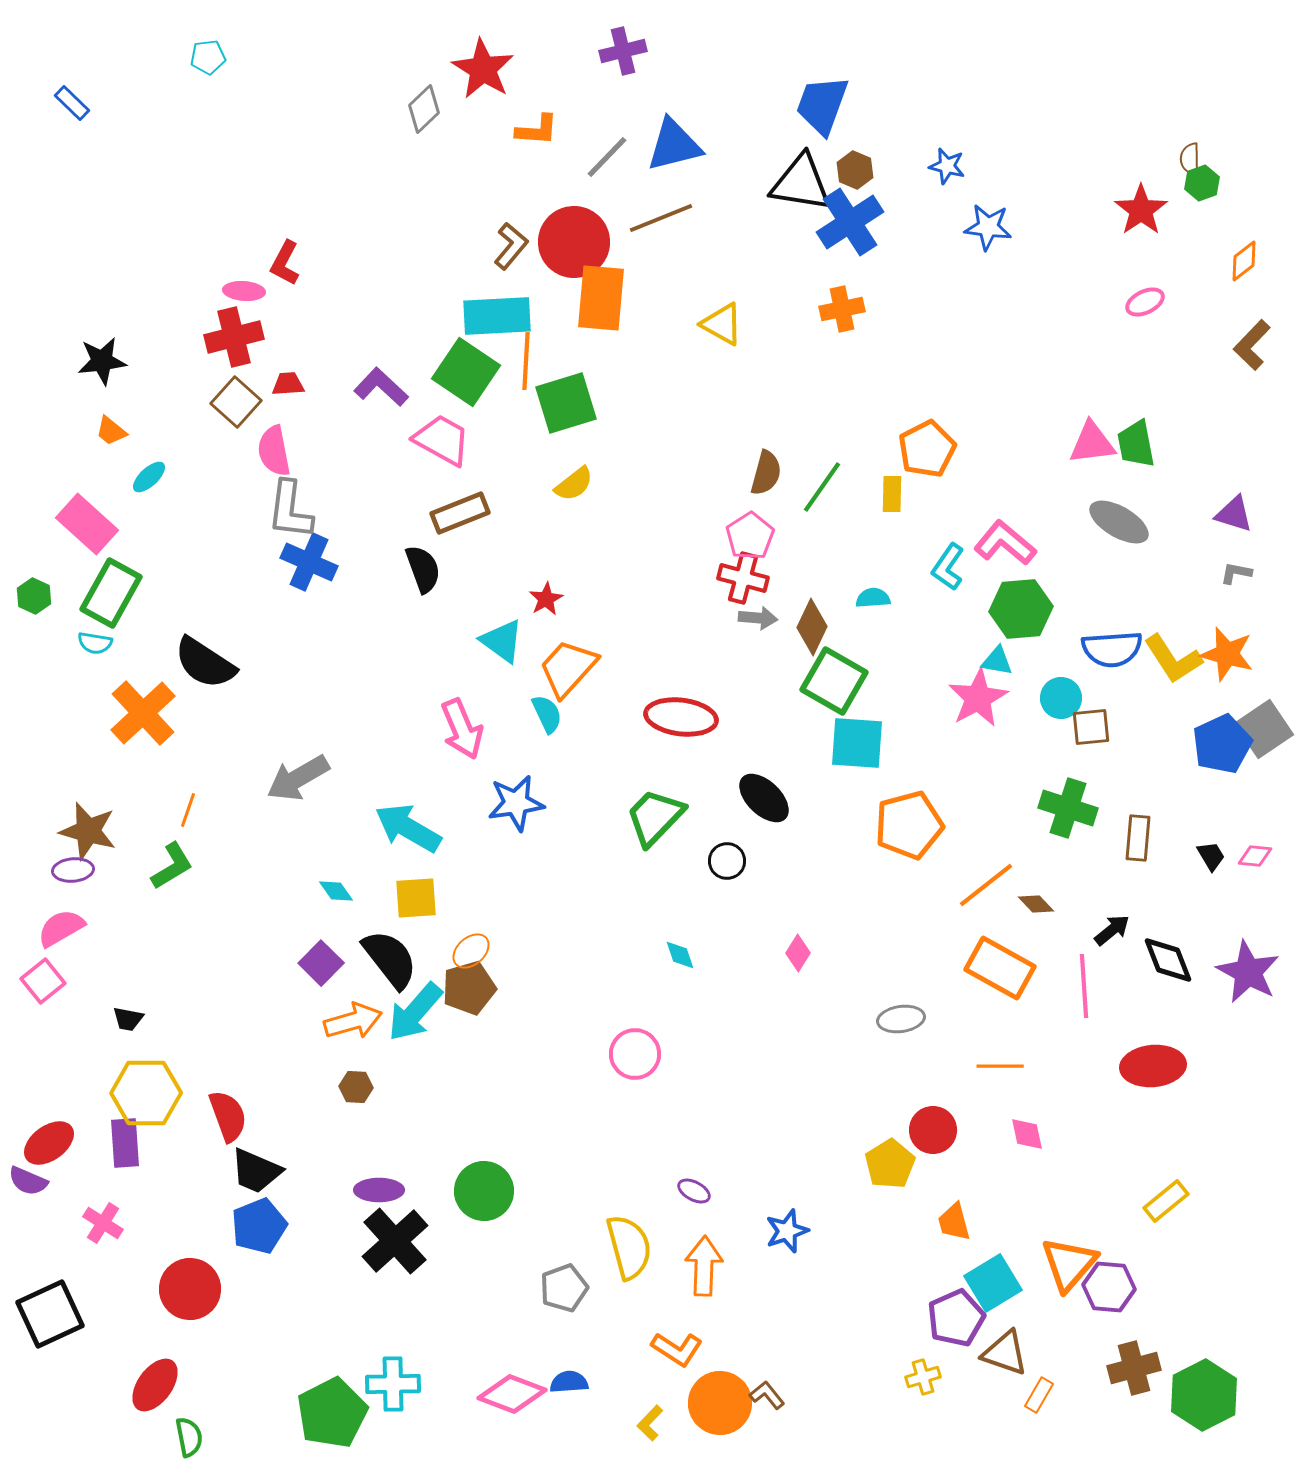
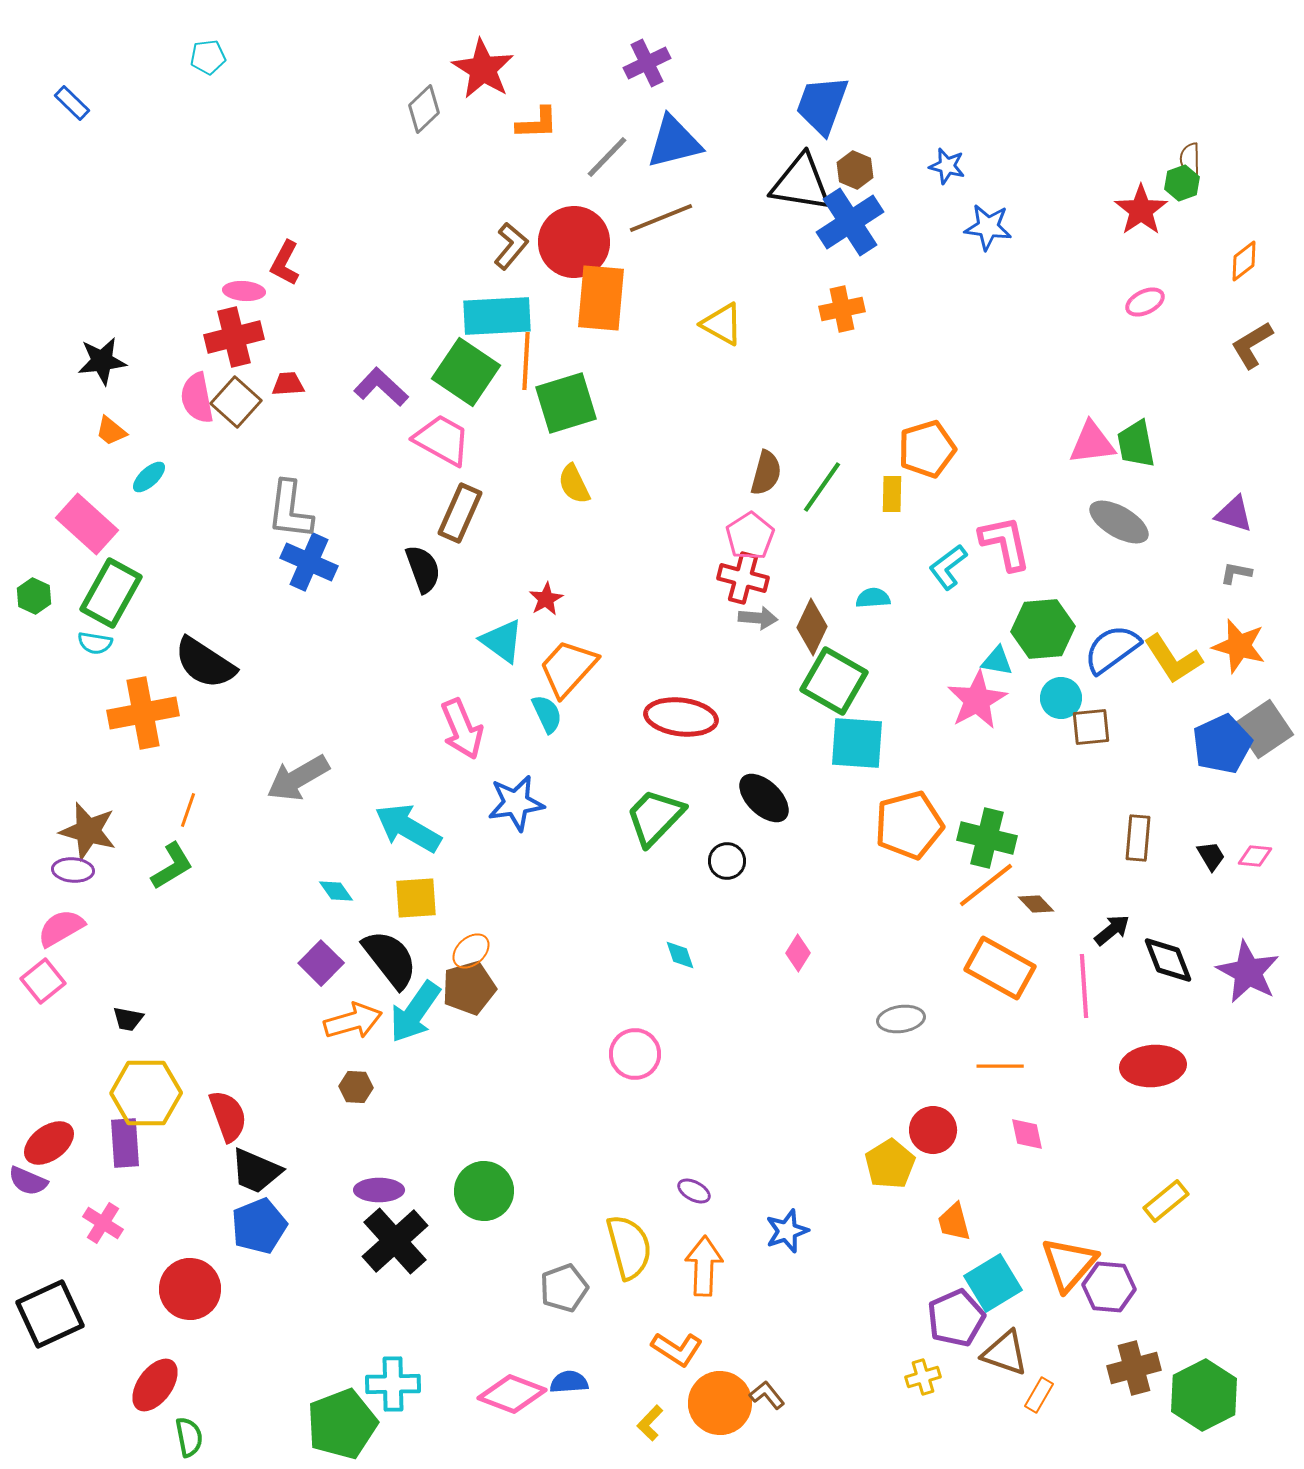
purple cross at (623, 51): moved 24 px right, 12 px down; rotated 12 degrees counterclockwise
orange L-shape at (537, 130): moved 7 px up; rotated 6 degrees counterclockwise
blue triangle at (674, 145): moved 3 px up
green hexagon at (1202, 183): moved 20 px left
brown L-shape at (1252, 345): rotated 15 degrees clockwise
orange pentagon at (927, 449): rotated 10 degrees clockwise
pink semicircle at (274, 451): moved 77 px left, 53 px up
yellow semicircle at (574, 484): rotated 102 degrees clockwise
brown rectangle at (460, 513): rotated 44 degrees counterclockwise
pink L-shape at (1005, 543): rotated 38 degrees clockwise
cyan L-shape at (948, 567): rotated 18 degrees clockwise
green hexagon at (1021, 609): moved 22 px right, 20 px down
blue semicircle at (1112, 649): rotated 148 degrees clockwise
orange star at (1227, 654): moved 12 px right, 8 px up
pink star at (978, 698): moved 1 px left, 2 px down
orange cross at (143, 713): rotated 32 degrees clockwise
green cross at (1068, 808): moved 81 px left, 30 px down; rotated 4 degrees counterclockwise
purple ellipse at (73, 870): rotated 9 degrees clockwise
cyan arrow at (415, 1012): rotated 6 degrees counterclockwise
green pentagon at (332, 1413): moved 10 px right, 11 px down; rotated 6 degrees clockwise
